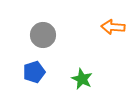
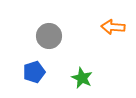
gray circle: moved 6 px right, 1 px down
green star: moved 1 px up
